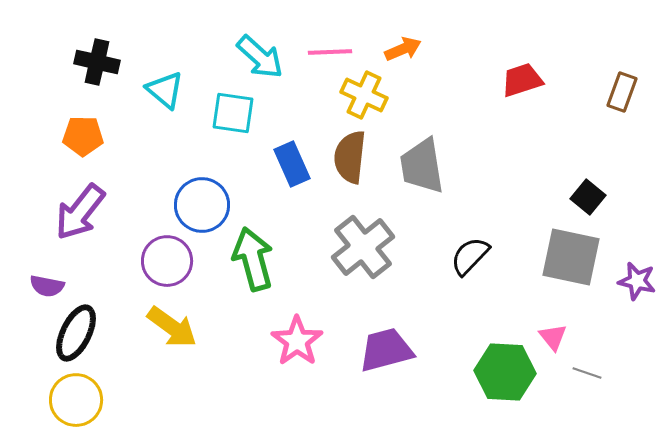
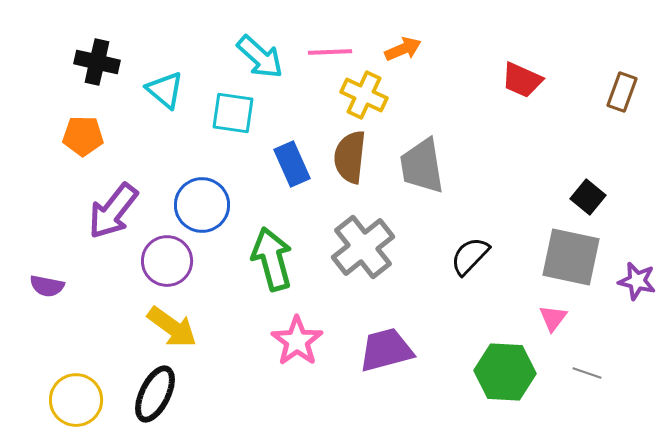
red trapezoid: rotated 138 degrees counterclockwise
purple arrow: moved 33 px right, 1 px up
green arrow: moved 19 px right
black ellipse: moved 79 px right, 61 px down
pink triangle: moved 19 px up; rotated 16 degrees clockwise
